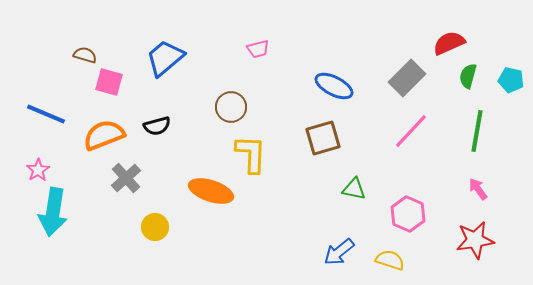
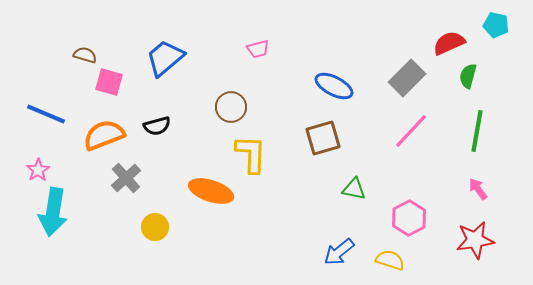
cyan pentagon: moved 15 px left, 55 px up
pink hexagon: moved 1 px right, 4 px down; rotated 8 degrees clockwise
